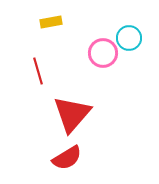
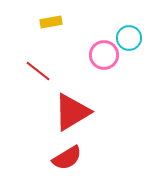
pink circle: moved 1 px right, 2 px down
red line: rotated 36 degrees counterclockwise
red triangle: moved 2 px up; rotated 18 degrees clockwise
